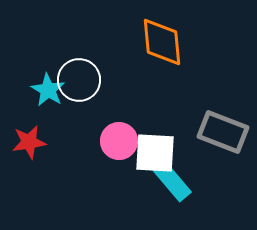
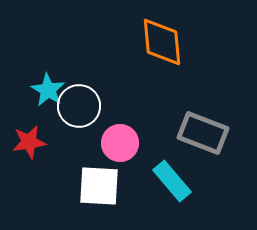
white circle: moved 26 px down
gray rectangle: moved 20 px left, 1 px down
pink circle: moved 1 px right, 2 px down
white square: moved 56 px left, 33 px down
